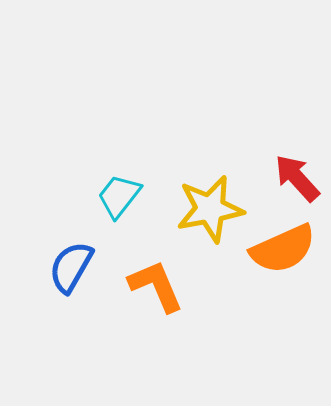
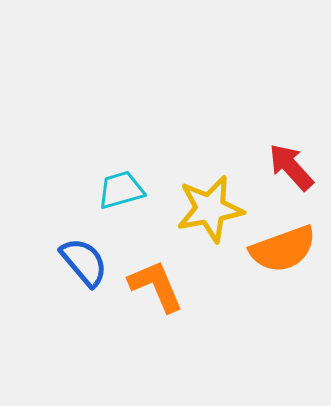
red arrow: moved 6 px left, 11 px up
cyan trapezoid: moved 2 px right, 6 px up; rotated 36 degrees clockwise
orange semicircle: rotated 4 degrees clockwise
blue semicircle: moved 13 px right, 5 px up; rotated 110 degrees clockwise
